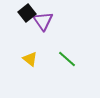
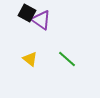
black square: rotated 24 degrees counterclockwise
purple triangle: moved 2 px left, 1 px up; rotated 20 degrees counterclockwise
